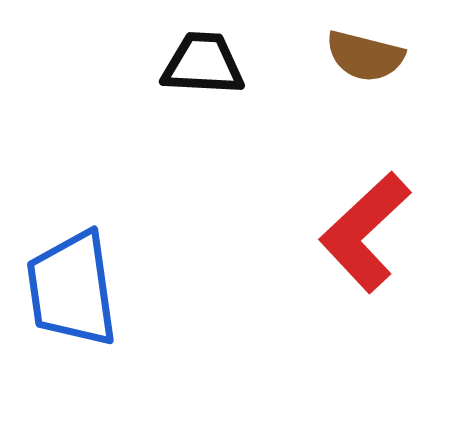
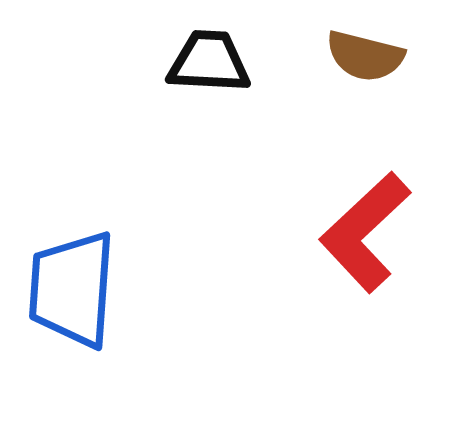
black trapezoid: moved 6 px right, 2 px up
blue trapezoid: rotated 12 degrees clockwise
